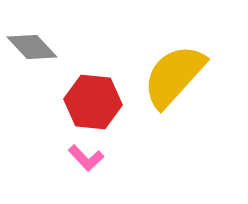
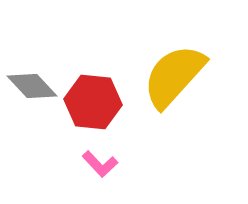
gray diamond: moved 39 px down
pink L-shape: moved 14 px right, 6 px down
